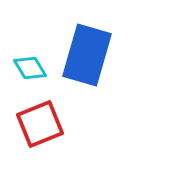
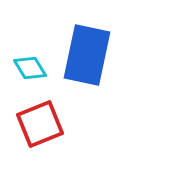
blue rectangle: rotated 4 degrees counterclockwise
